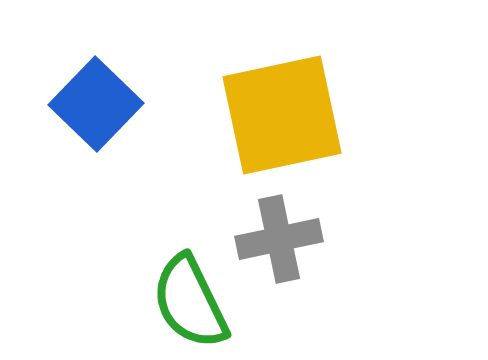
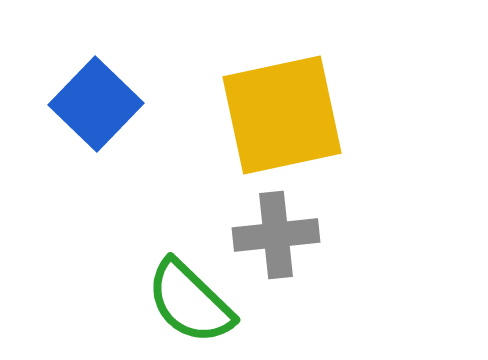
gray cross: moved 3 px left, 4 px up; rotated 6 degrees clockwise
green semicircle: rotated 20 degrees counterclockwise
